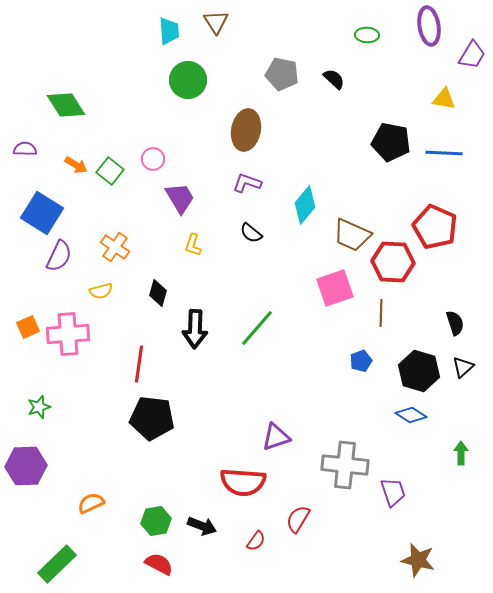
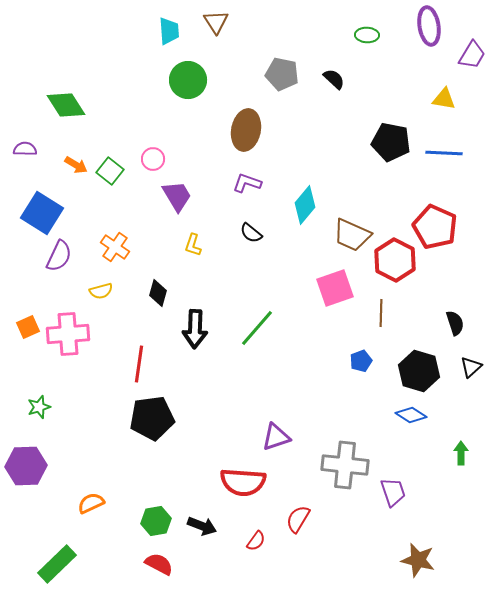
purple trapezoid at (180, 198): moved 3 px left, 2 px up
red hexagon at (393, 262): moved 2 px right, 2 px up; rotated 24 degrees clockwise
black triangle at (463, 367): moved 8 px right
black pentagon at (152, 418): rotated 15 degrees counterclockwise
